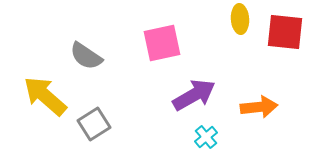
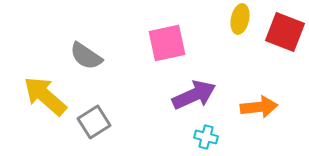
yellow ellipse: rotated 16 degrees clockwise
red square: rotated 15 degrees clockwise
pink square: moved 5 px right
purple arrow: rotated 6 degrees clockwise
gray square: moved 2 px up
cyan cross: rotated 35 degrees counterclockwise
